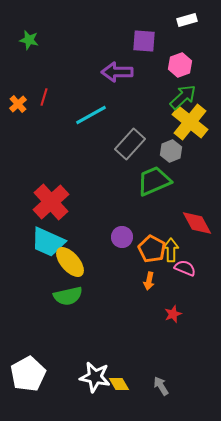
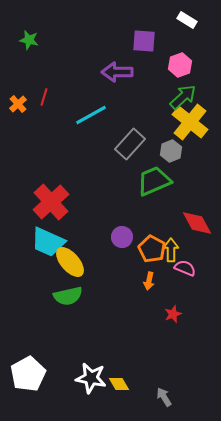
white rectangle: rotated 48 degrees clockwise
white star: moved 4 px left, 1 px down
gray arrow: moved 3 px right, 11 px down
